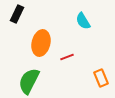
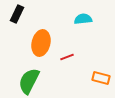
cyan semicircle: moved 2 px up; rotated 114 degrees clockwise
orange rectangle: rotated 54 degrees counterclockwise
